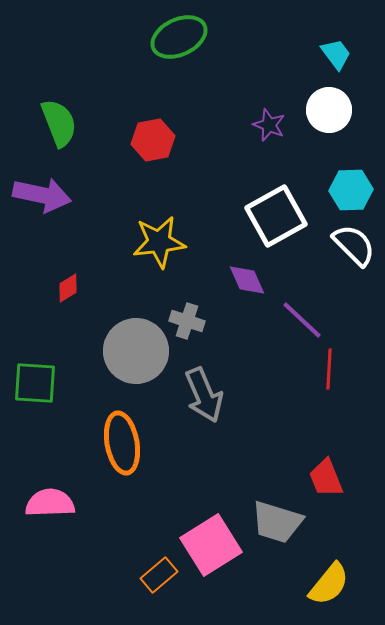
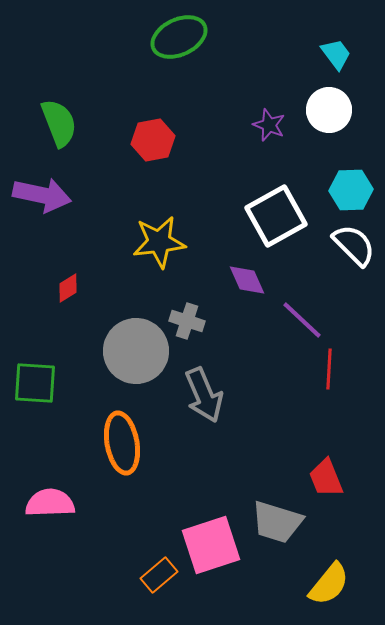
pink square: rotated 14 degrees clockwise
